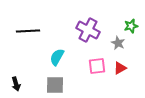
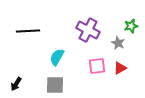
black arrow: rotated 48 degrees clockwise
